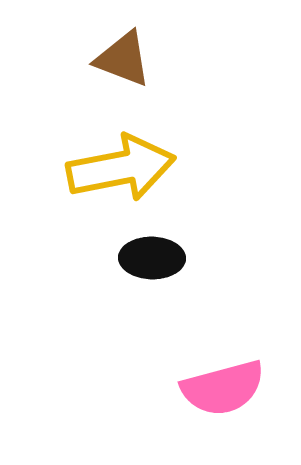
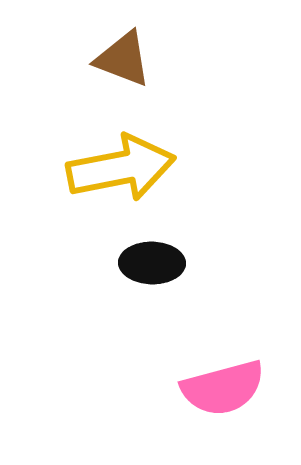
black ellipse: moved 5 px down
